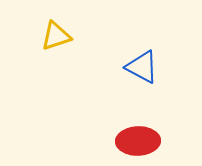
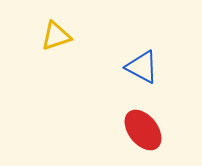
red ellipse: moved 5 px right, 11 px up; rotated 54 degrees clockwise
